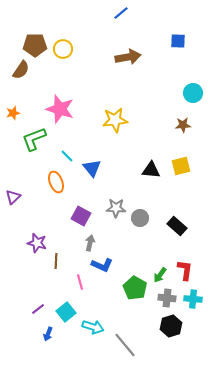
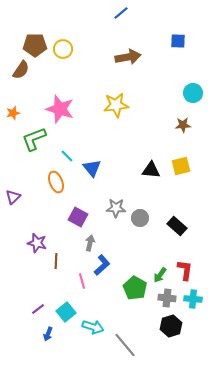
yellow star: moved 1 px right, 15 px up
purple square: moved 3 px left, 1 px down
blue L-shape: rotated 65 degrees counterclockwise
pink line: moved 2 px right, 1 px up
